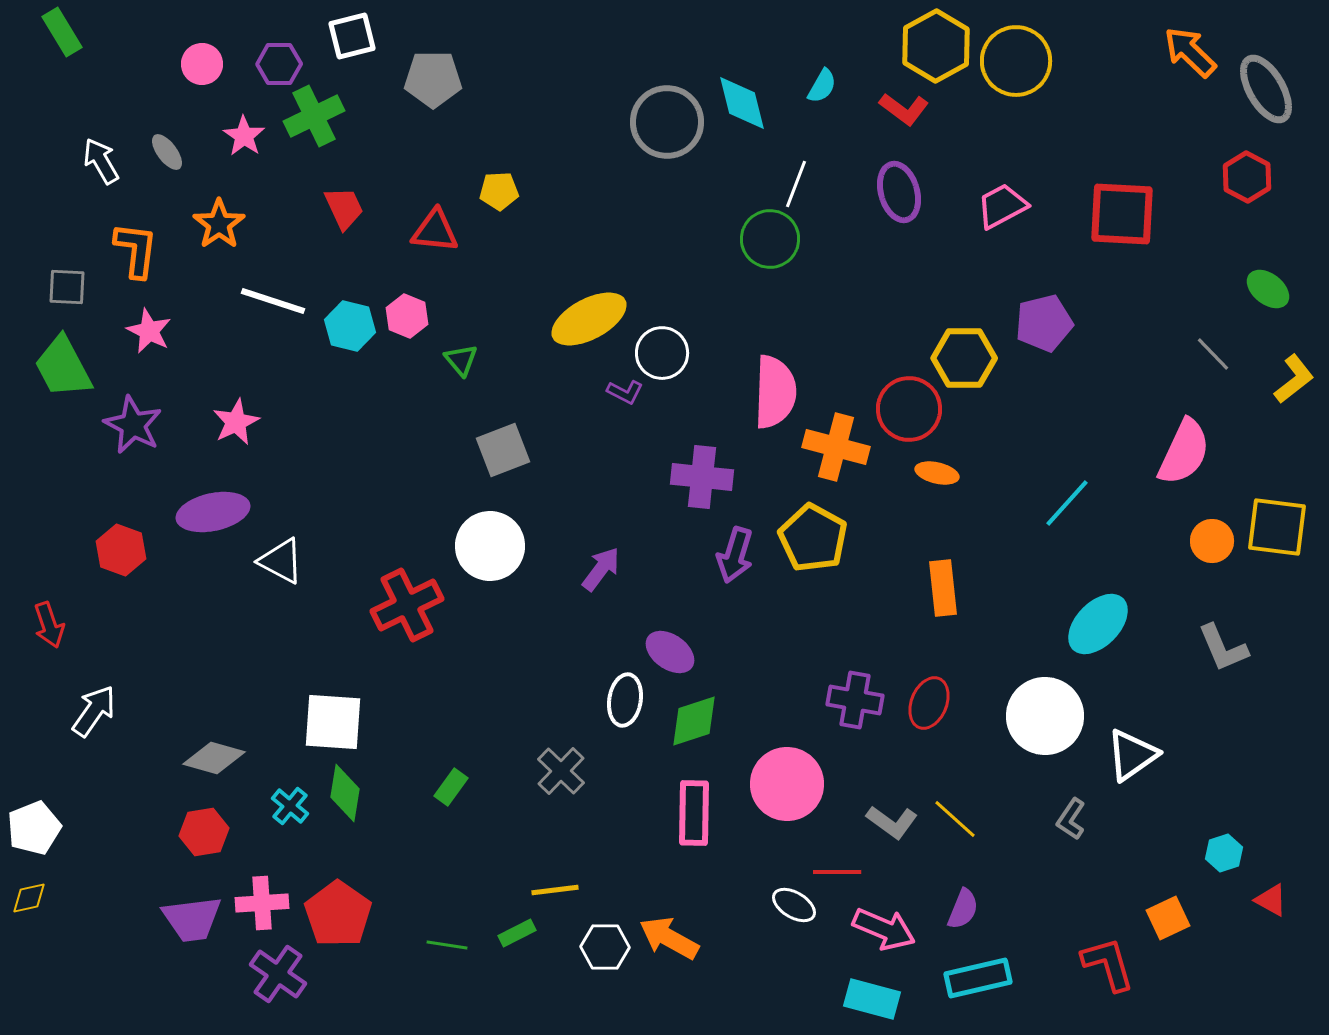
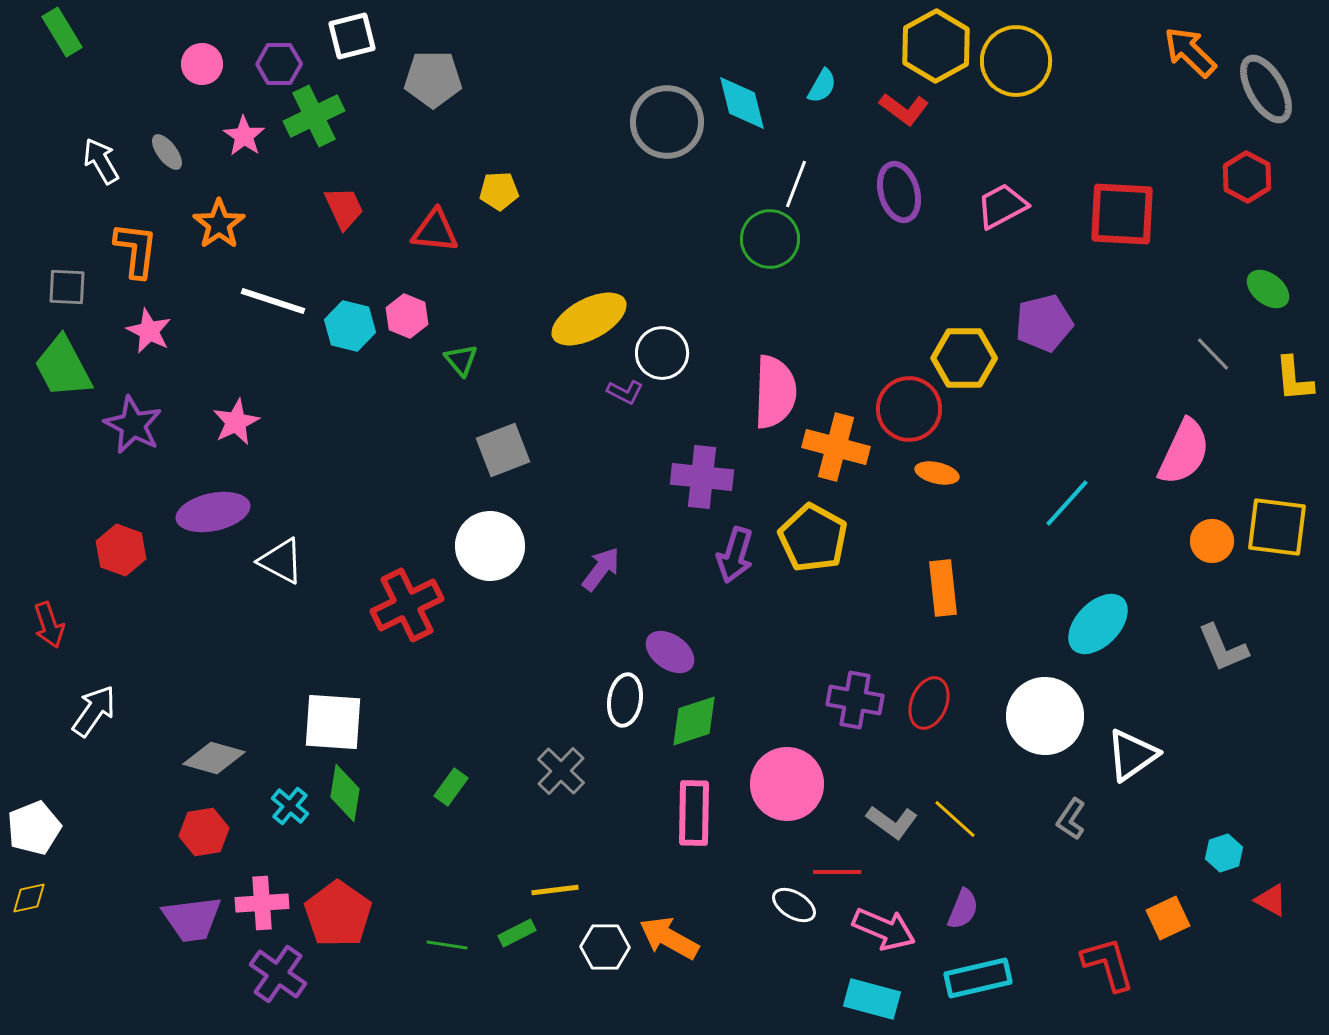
yellow L-shape at (1294, 379): rotated 123 degrees clockwise
